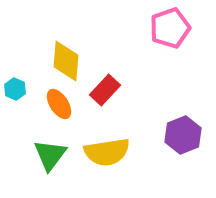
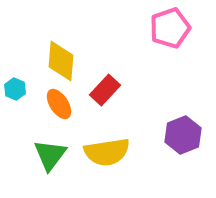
yellow diamond: moved 5 px left
